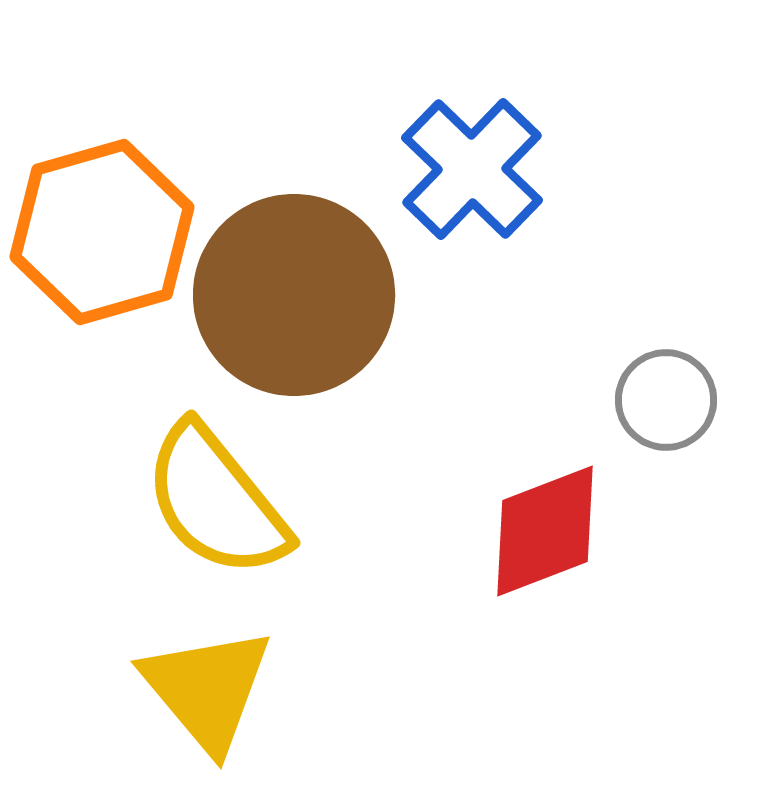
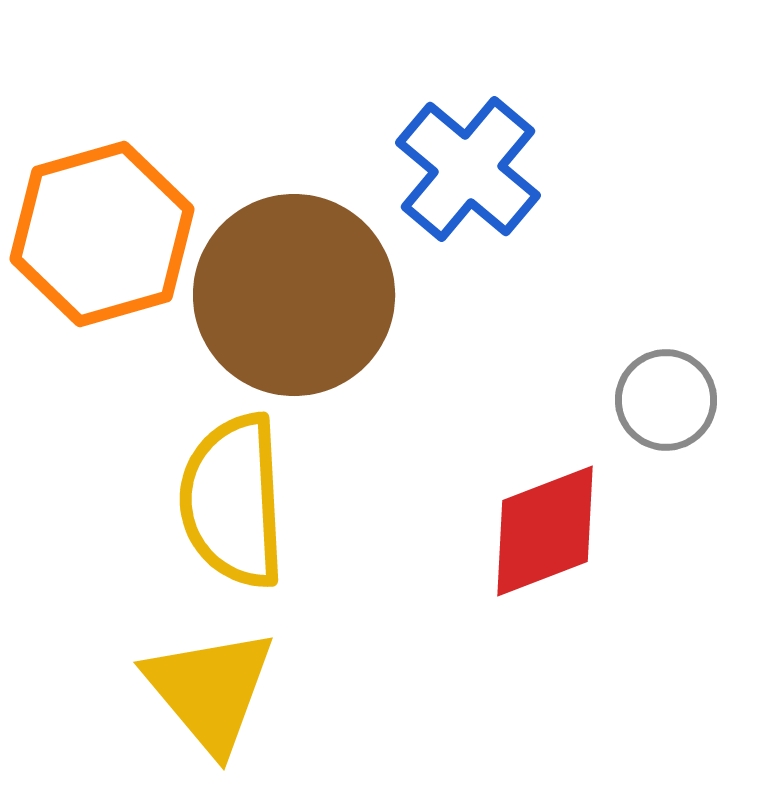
blue cross: moved 4 px left; rotated 4 degrees counterclockwise
orange hexagon: moved 2 px down
yellow semicircle: moved 17 px right; rotated 36 degrees clockwise
yellow triangle: moved 3 px right, 1 px down
